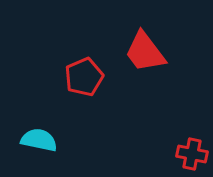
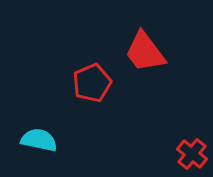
red pentagon: moved 8 px right, 6 px down
red cross: rotated 28 degrees clockwise
